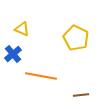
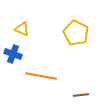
yellow pentagon: moved 5 px up
blue cross: rotated 30 degrees counterclockwise
